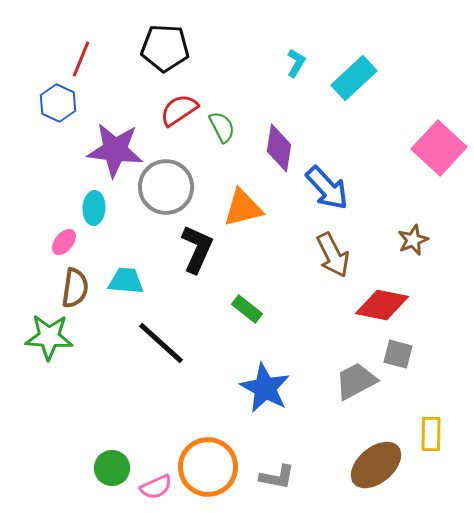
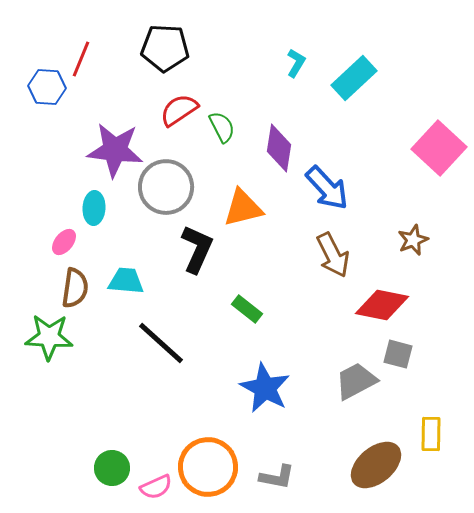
blue hexagon: moved 11 px left, 16 px up; rotated 21 degrees counterclockwise
